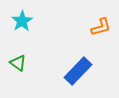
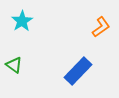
orange L-shape: rotated 20 degrees counterclockwise
green triangle: moved 4 px left, 2 px down
